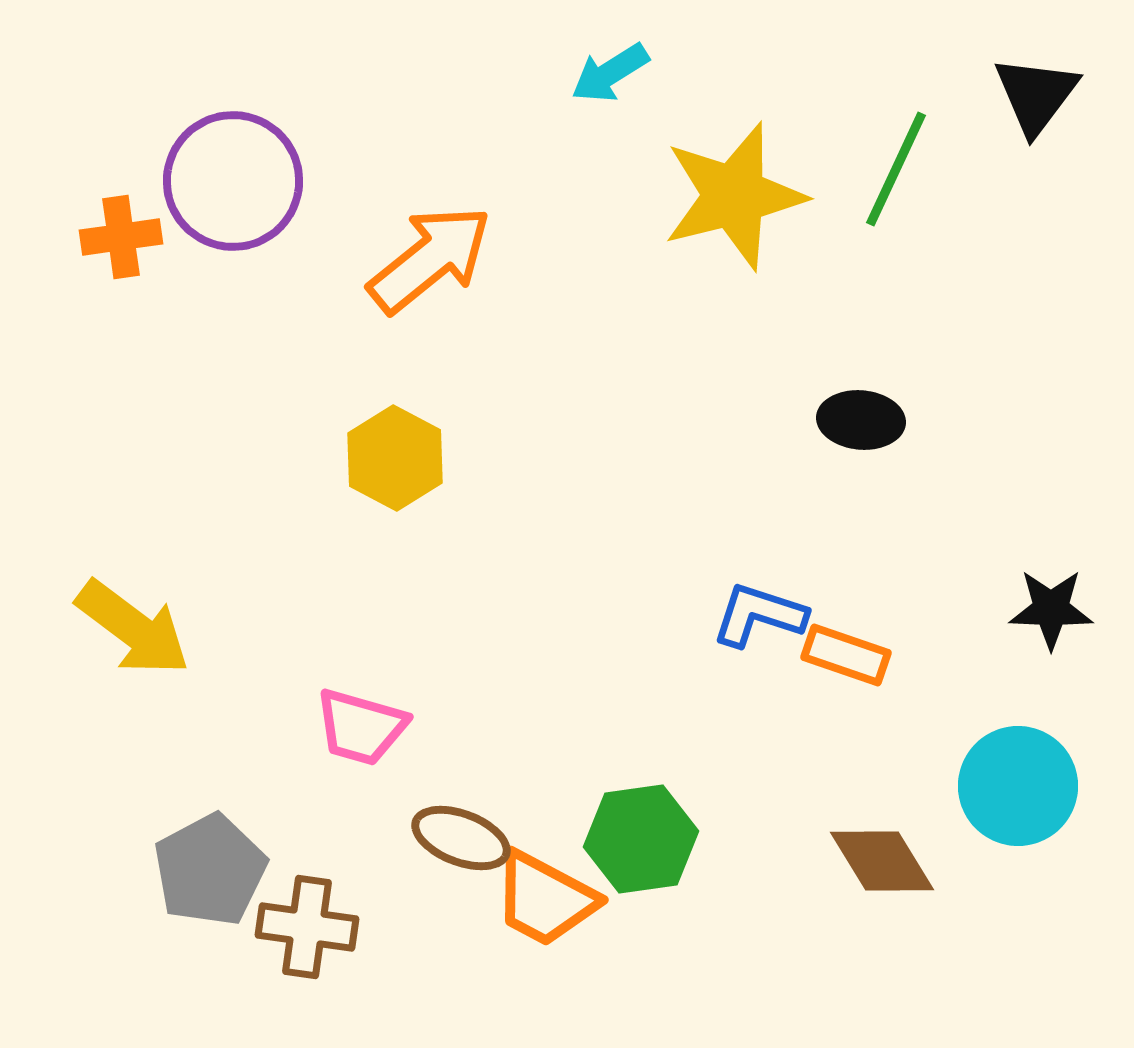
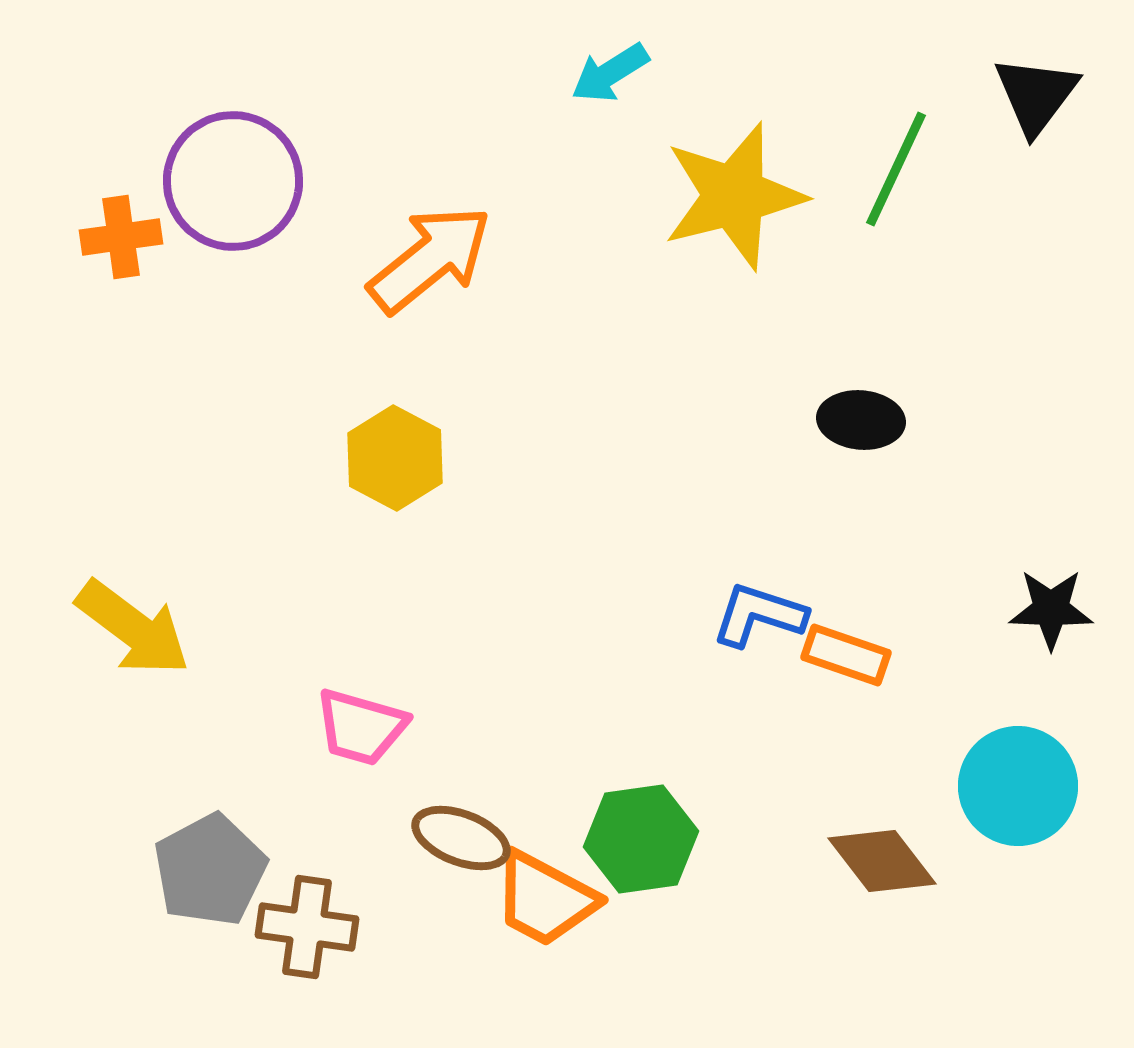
brown diamond: rotated 6 degrees counterclockwise
